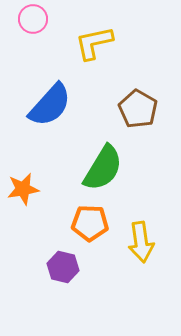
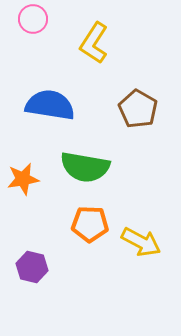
yellow L-shape: rotated 45 degrees counterclockwise
blue semicircle: rotated 123 degrees counterclockwise
green semicircle: moved 18 px left, 1 px up; rotated 69 degrees clockwise
orange star: moved 10 px up
orange pentagon: moved 1 px down
yellow arrow: rotated 54 degrees counterclockwise
purple hexagon: moved 31 px left
